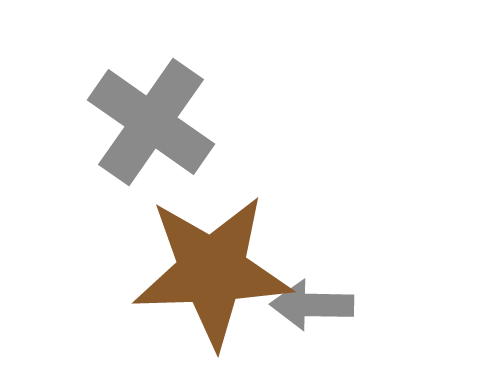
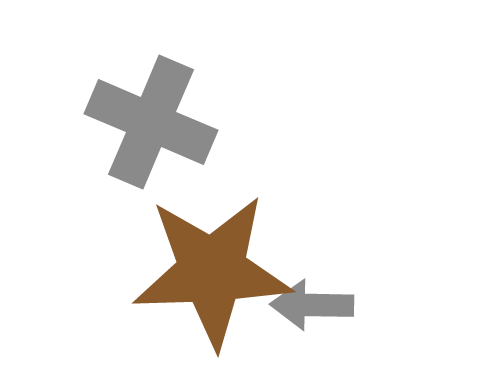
gray cross: rotated 12 degrees counterclockwise
